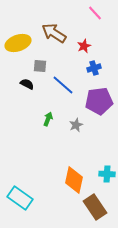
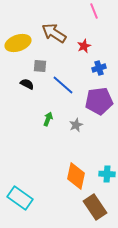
pink line: moved 1 px left, 2 px up; rotated 21 degrees clockwise
blue cross: moved 5 px right
orange diamond: moved 2 px right, 4 px up
